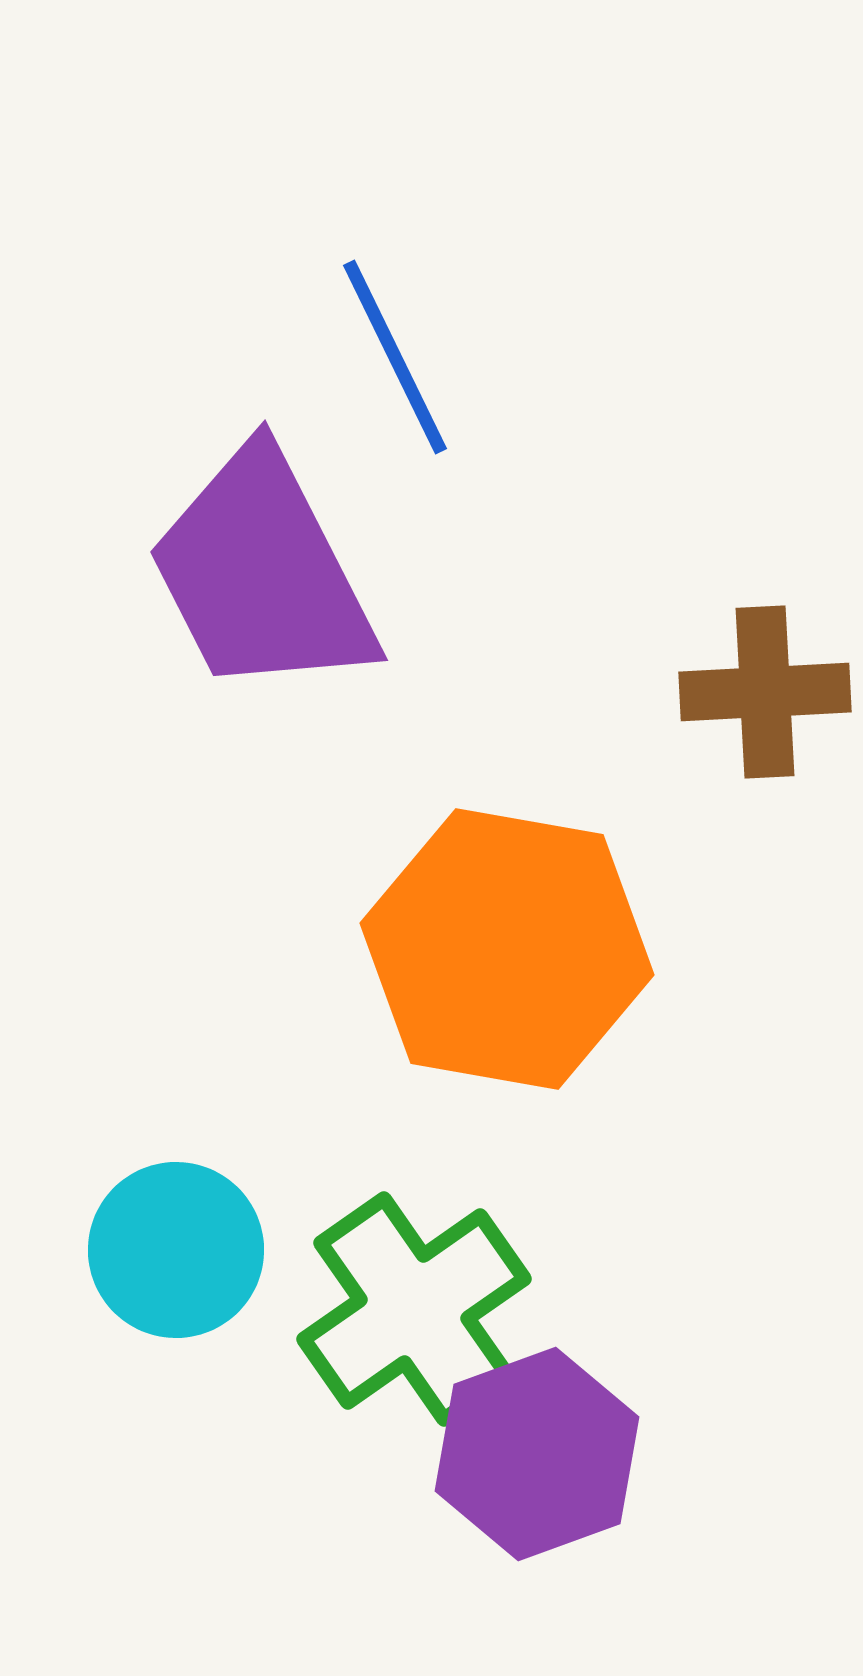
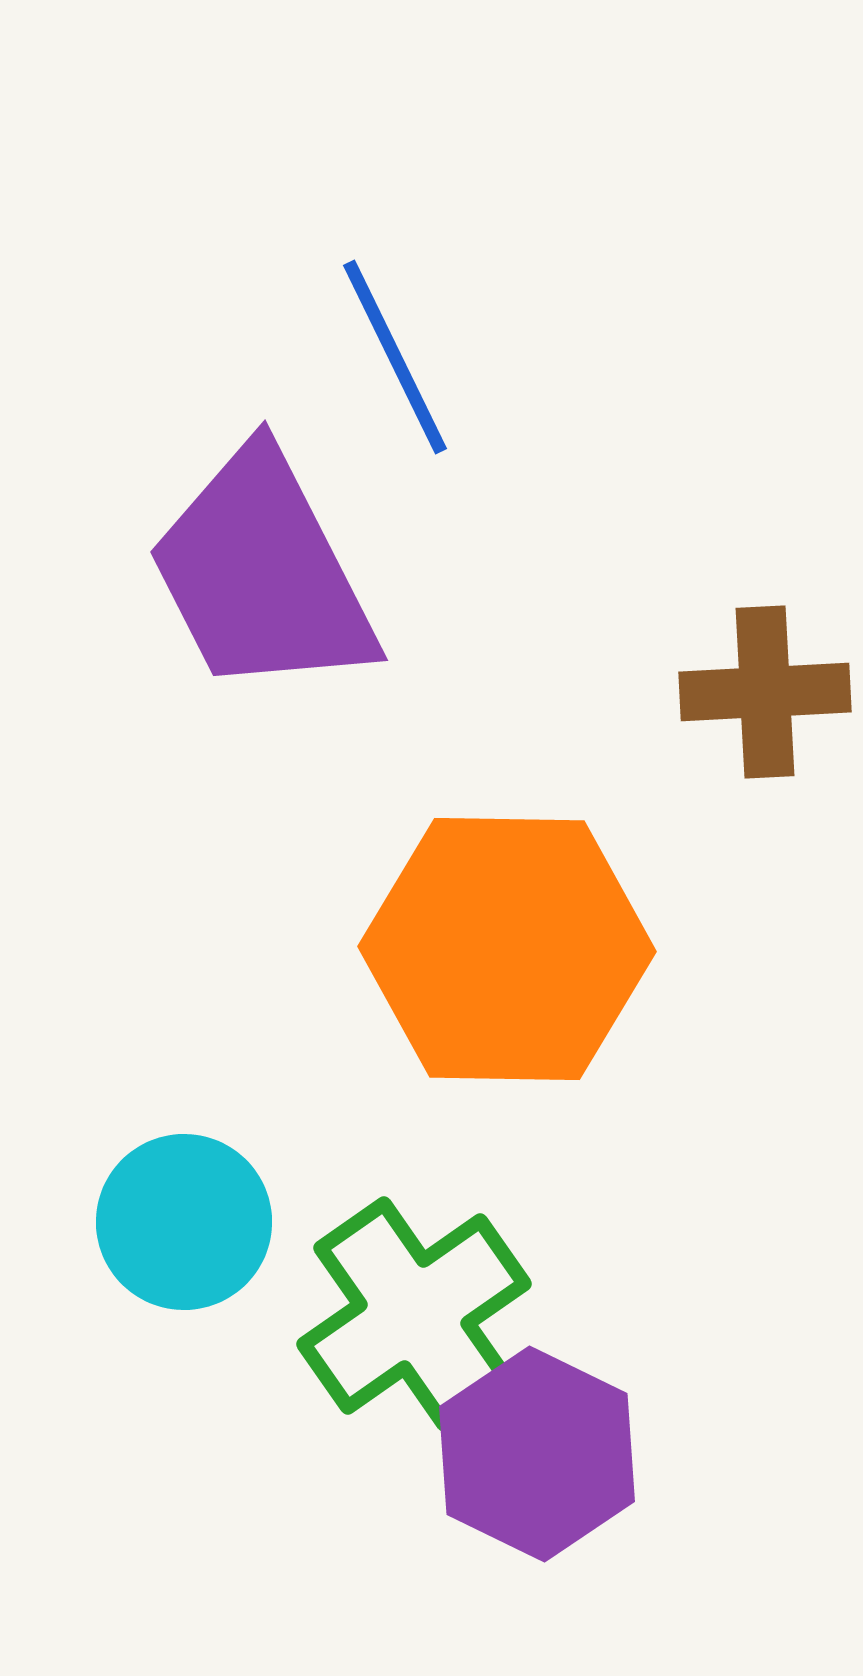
orange hexagon: rotated 9 degrees counterclockwise
cyan circle: moved 8 px right, 28 px up
green cross: moved 5 px down
purple hexagon: rotated 14 degrees counterclockwise
